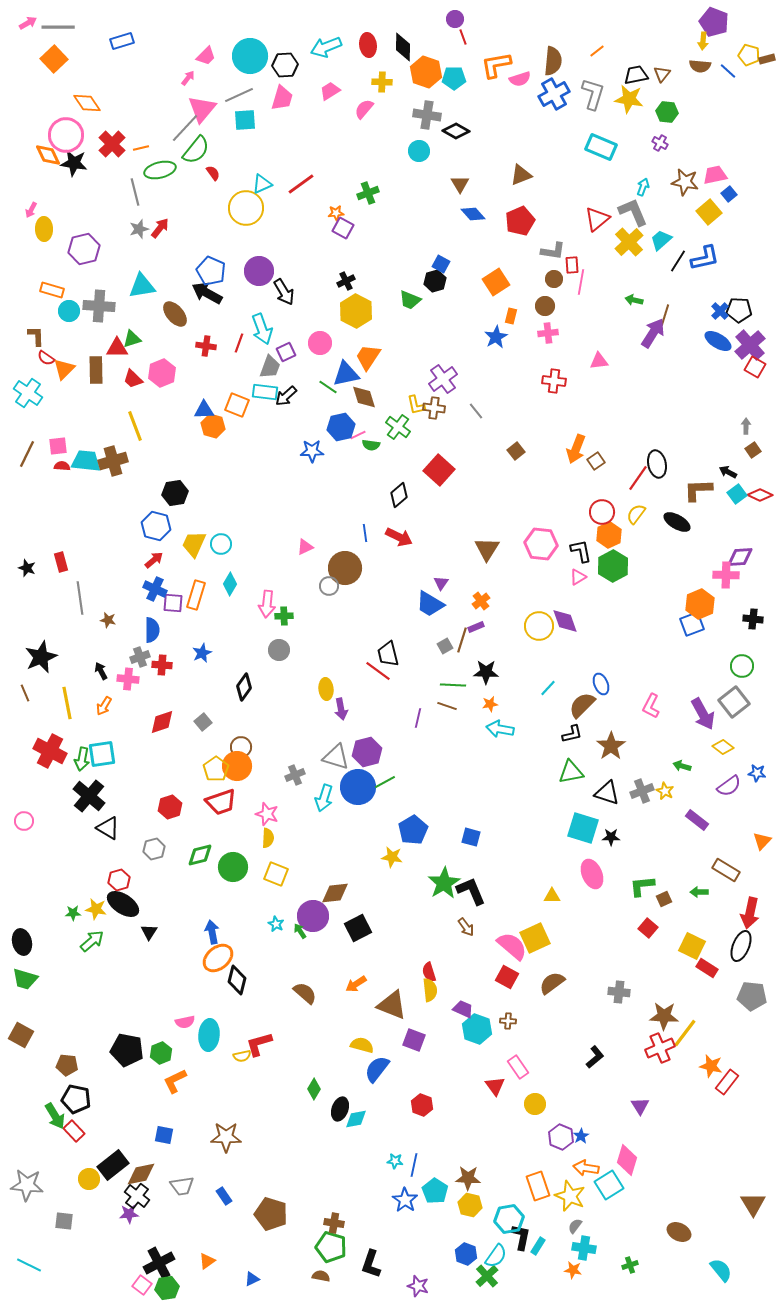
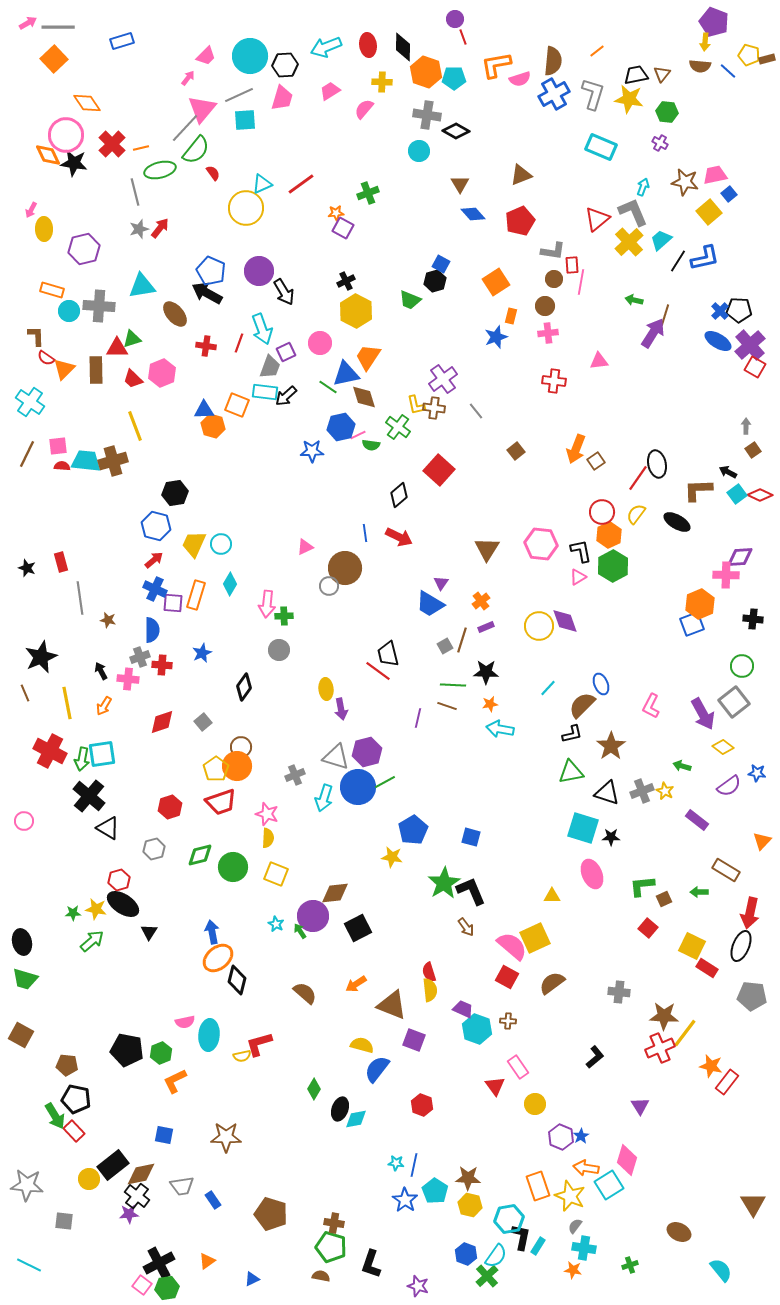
yellow arrow at (703, 41): moved 2 px right, 1 px down
blue star at (496, 337): rotated 10 degrees clockwise
cyan cross at (28, 393): moved 2 px right, 9 px down
purple rectangle at (476, 627): moved 10 px right
cyan star at (395, 1161): moved 1 px right, 2 px down
blue rectangle at (224, 1196): moved 11 px left, 4 px down
